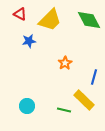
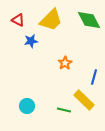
red triangle: moved 2 px left, 6 px down
yellow trapezoid: moved 1 px right
blue star: moved 2 px right
